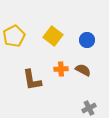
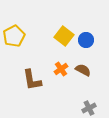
yellow square: moved 11 px right
blue circle: moved 1 px left
orange cross: rotated 32 degrees counterclockwise
